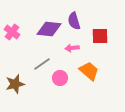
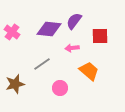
purple semicircle: rotated 54 degrees clockwise
pink circle: moved 10 px down
